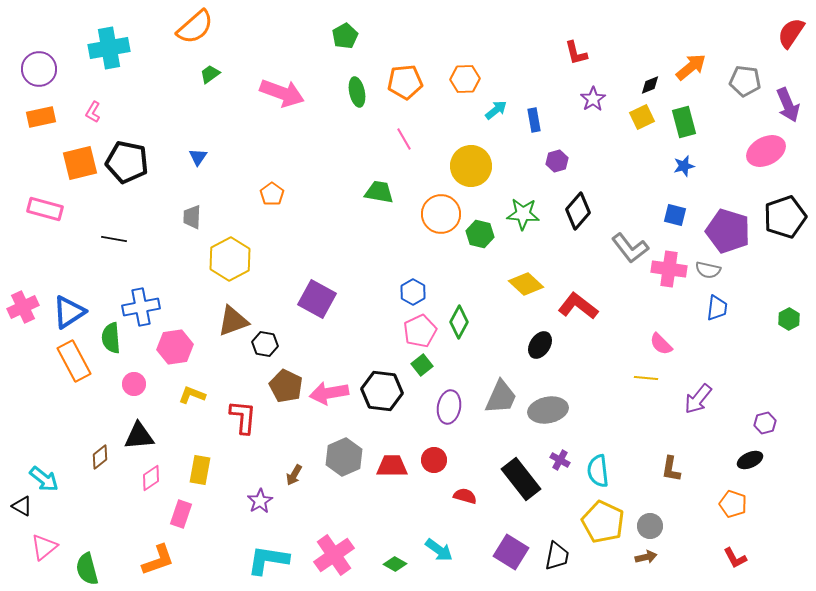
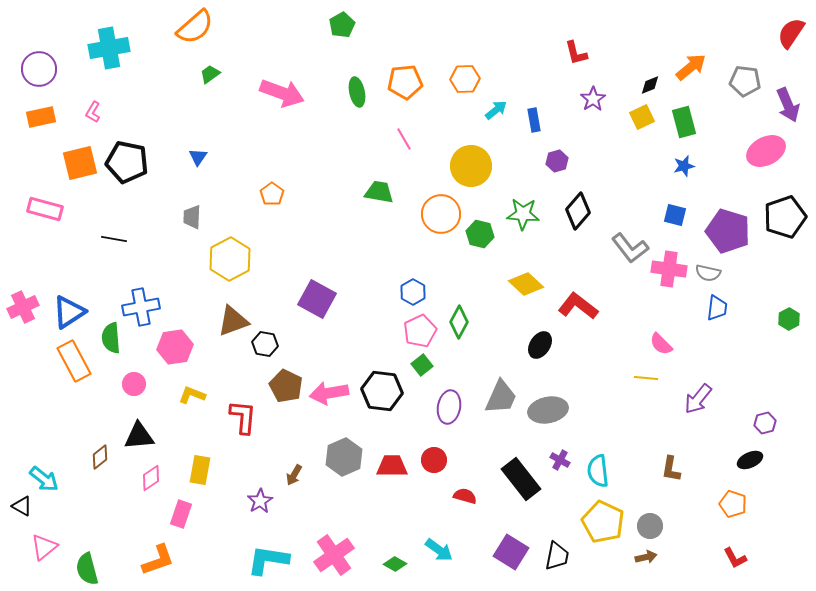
green pentagon at (345, 36): moved 3 px left, 11 px up
gray semicircle at (708, 270): moved 3 px down
